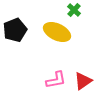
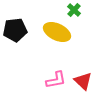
black pentagon: rotated 15 degrees clockwise
red triangle: rotated 42 degrees counterclockwise
